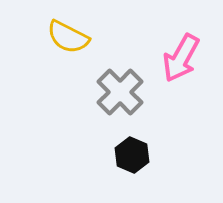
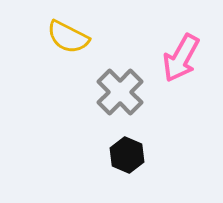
black hexagon: moved 5 px left
